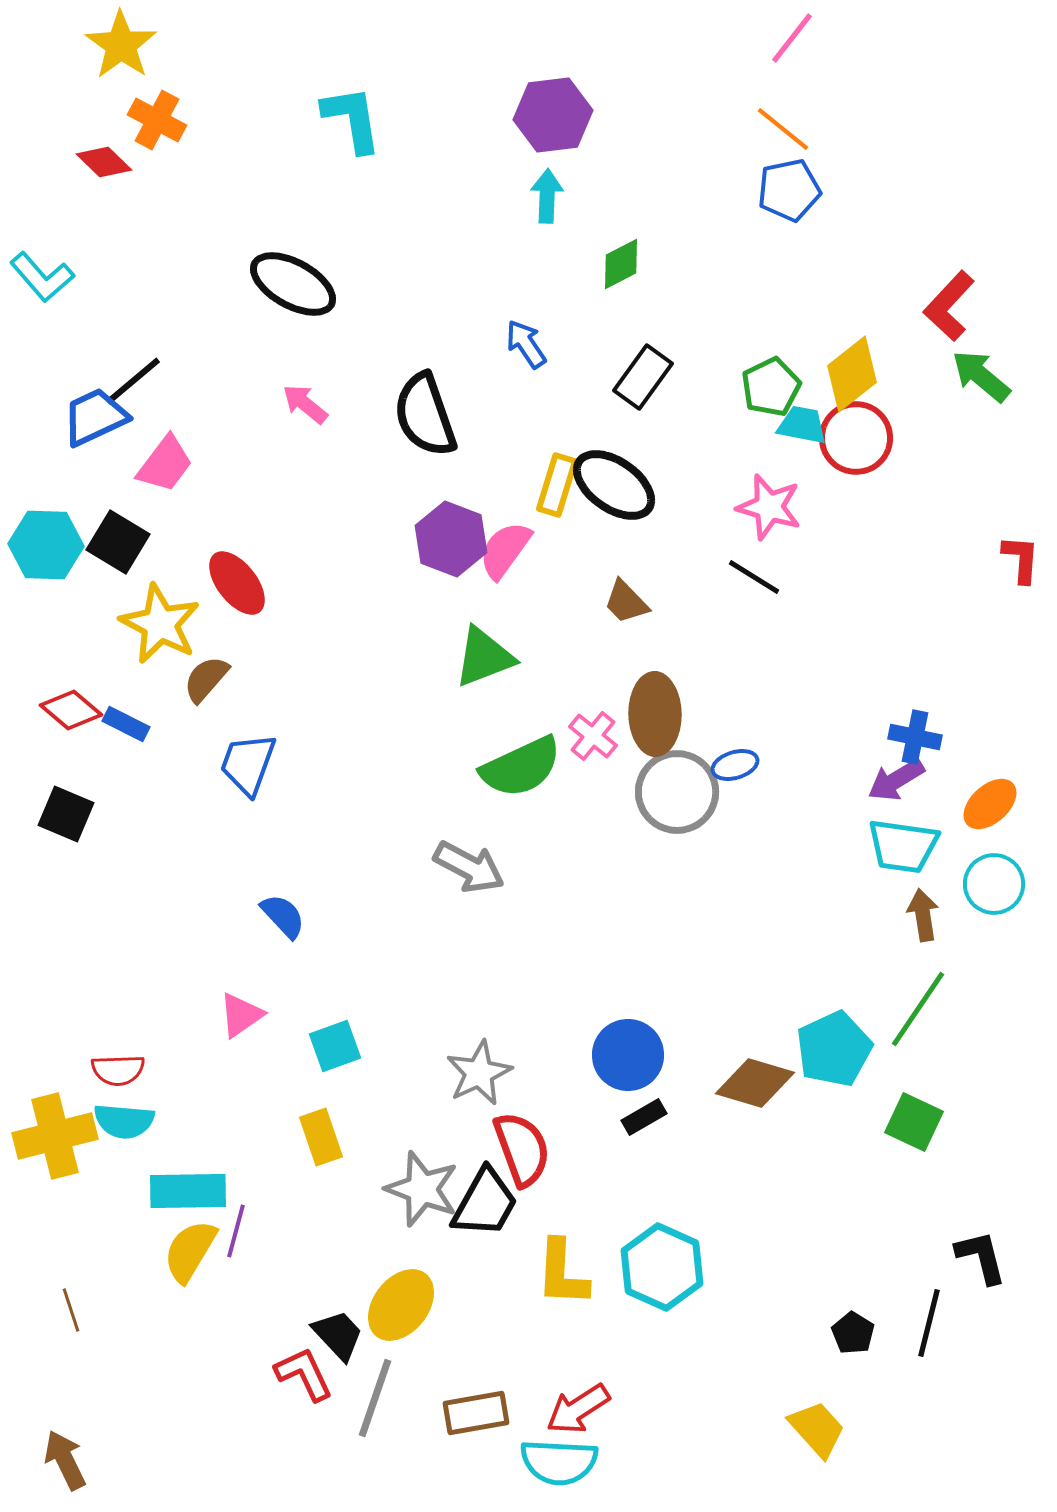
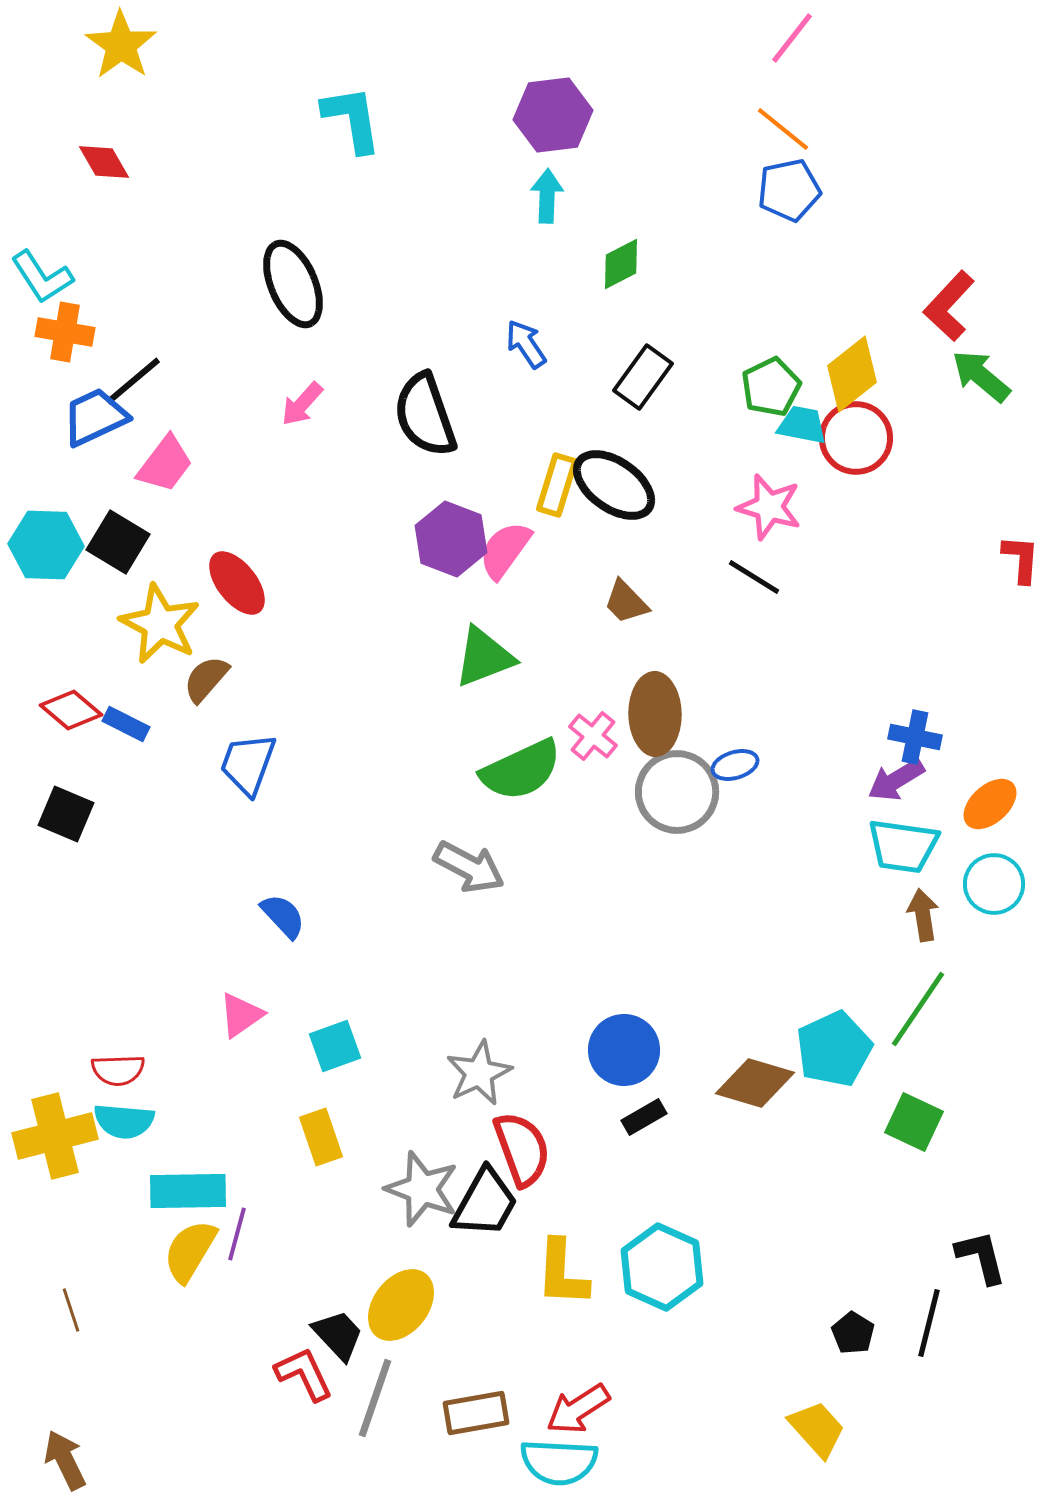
orange cross at (157, 120): moved 92 px left, 212 px down; rotated 18 degrees counterclockwise
red diamond at (104, 162): rotated 16 degrees clockwise
cyan L-shape at (42, 277): rotated 8 degrees clockwise
black ellipse at (293, 284): rotated 38 degrees clockwise
pink arrow at (305, 404): moved 3 px left; rotated 87 degrees counterclockwise
green semicircle at (521, 767): moved 3 px down
blue circle at (628, 1055): moved 4 px left, 5 px up
purple line at (236, 1231): moved 1 px right, 3 px down
